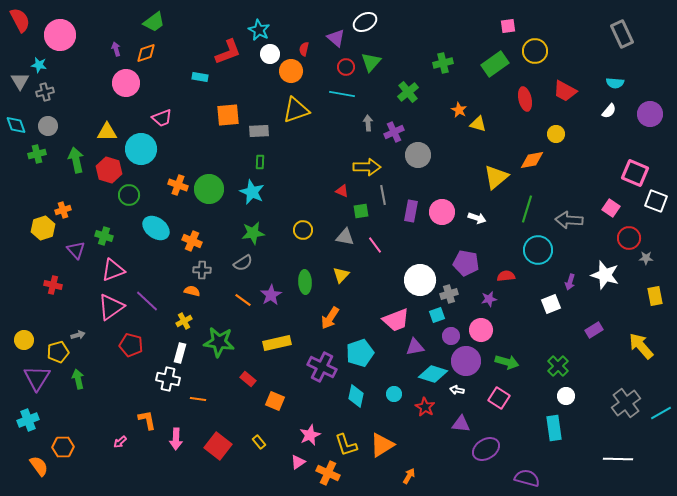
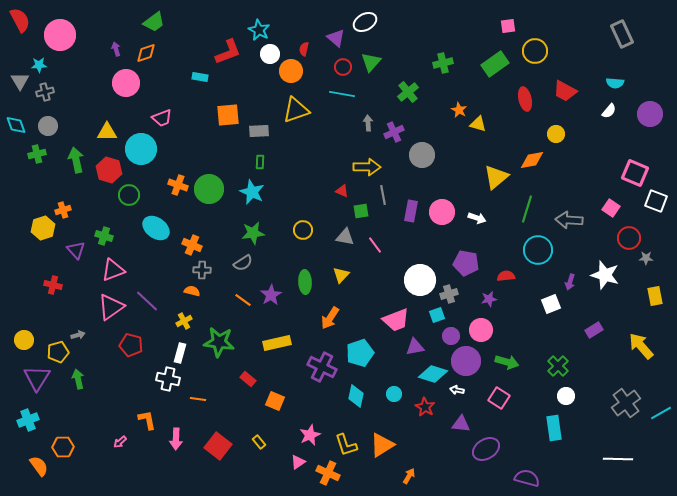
cyan star at (39, 65): rotated 14 degrees counterclockwise
red circle at (346, 67): moved 3 px left
gray circle at (418, 155): moved 4 px right
orange cross at (192, 241): moved 4 px down
